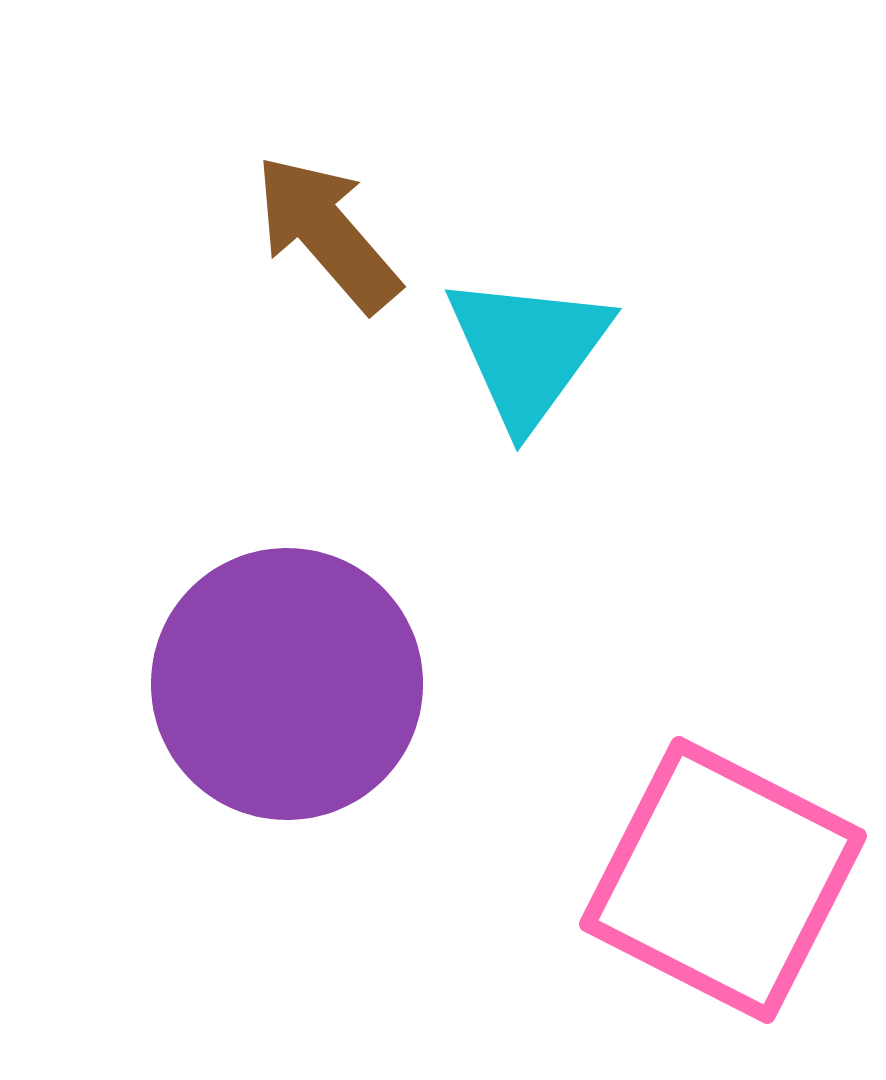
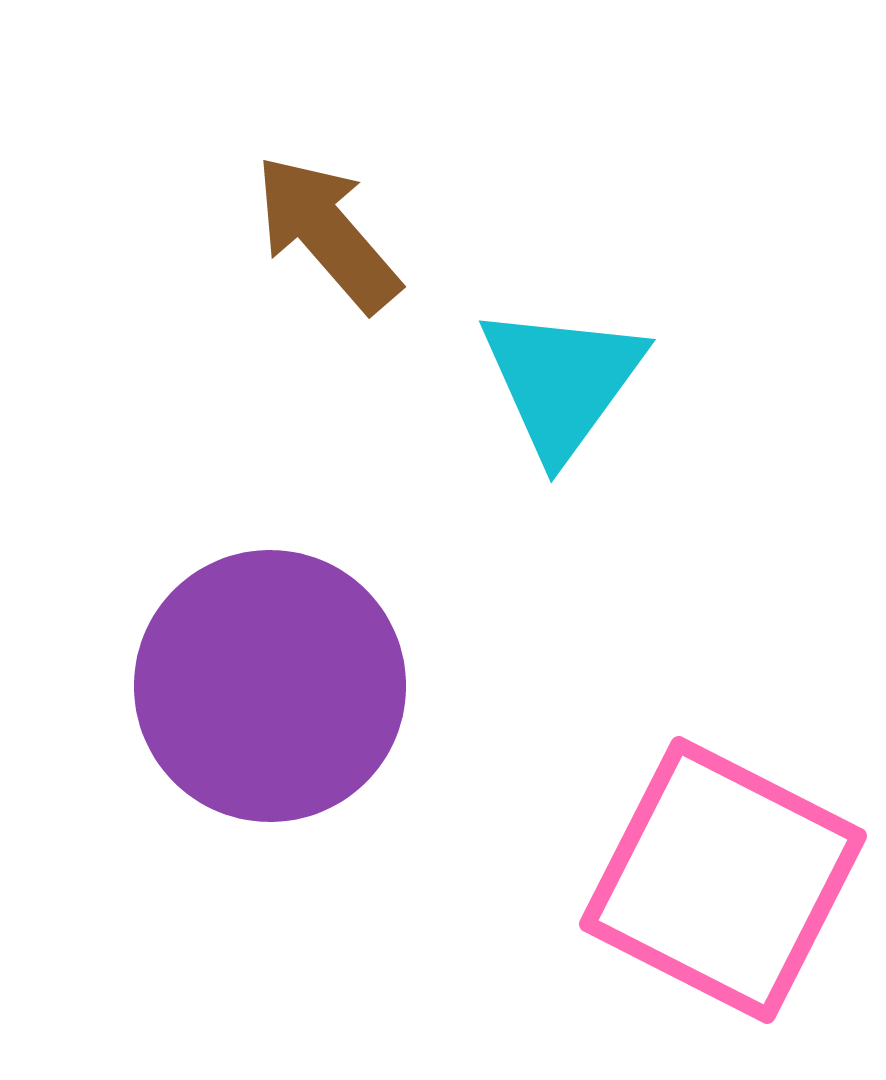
cyan triangle: moved 34 px right, 31 px down
purple circle: moved 17 px left, 2 px down
